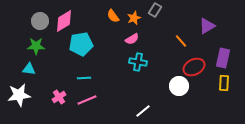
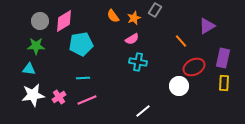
cyan line: moved 1 px left
white star: moved 14 px right
